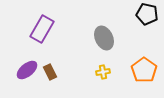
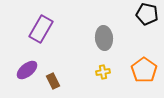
purple rectangle: moved 1 px left
gray ellipse: rotated 20 degrees clockwise
brown rectangle: moved 3 px right, 9 px down
